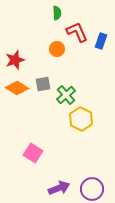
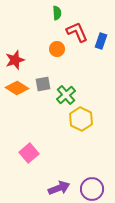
pink square: moved 4 px left; rotated 18 degrees clockwise
